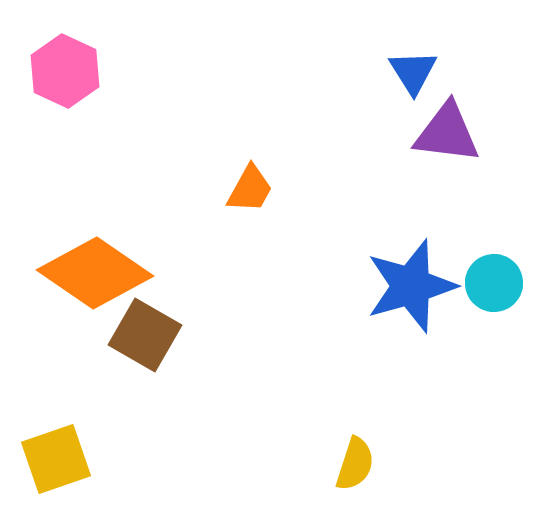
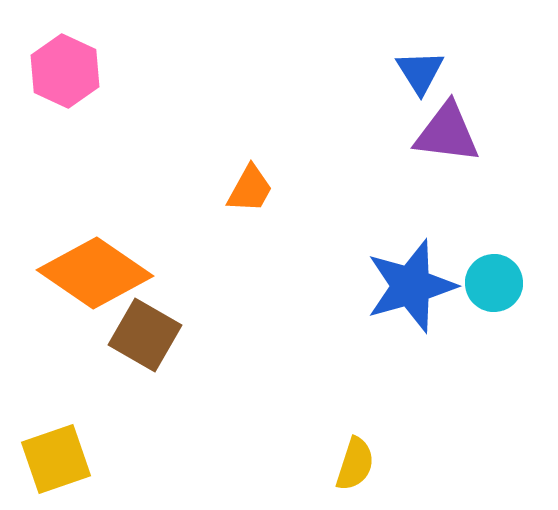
blue triangle: moved 7 px right
